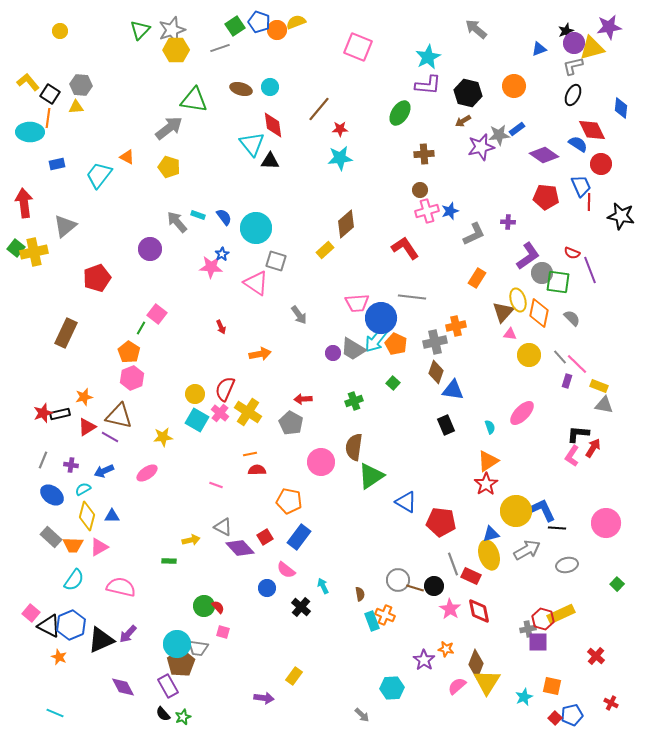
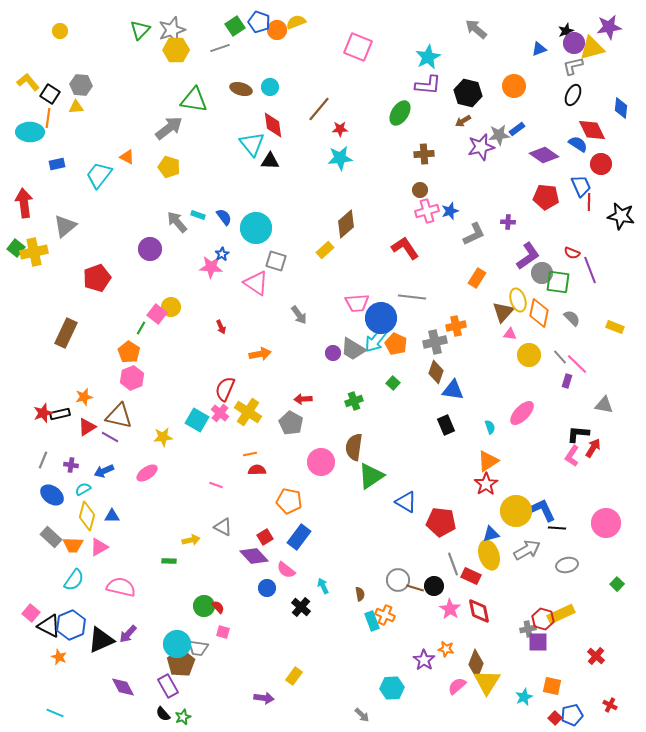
yellow rectangle at (599, 386): moved 16 px right, 59 px up
yellow circle at (195, 394): moved 24 px left, 87 px up
purple diamond at (240, 548): moved 14 px right, 8 px down
red cross at (611, 703): moved 1 px left, 2 px down
